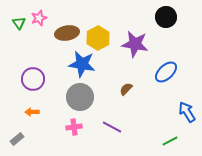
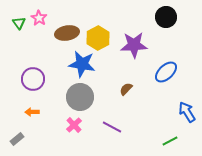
pink star: rotated 21 degrees counterclockwise
purple star: moved 1 px left, 1 px down; rotated 12 degrees counterclockwise
pink cross: moved 2 px up; rotated 35 degrees counterclockwise
